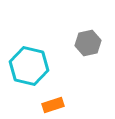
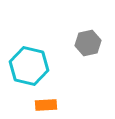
orange rectangle: moved 7 px left; rotated 15 degrees clockwise
